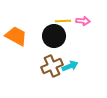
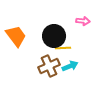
yellow line: moved 27 px down
orange trapezoid: rotated 25 degrees clockwise
brown cross: moved 3 px left
